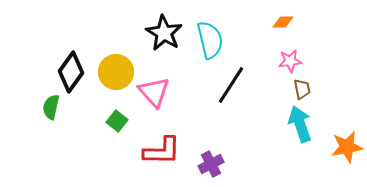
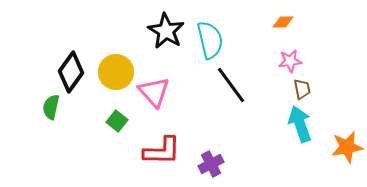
black star: moved 2 px right, 2 px up
black line: rotated 69 degrees counterclockwise
